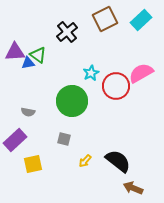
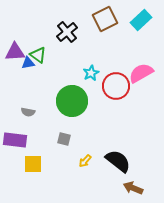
purple rectangle: rotated 50 degrees clockwise
yellow square: rotated 12 degrees clockwise
